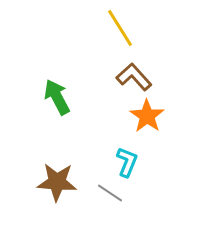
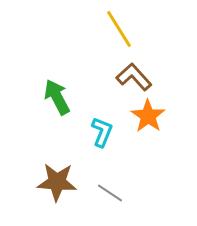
yellow line: moved 1 px left, 1 px down
orange star: moved 1 px right
cyan L-shape: moved 25 px left, 30 px up
